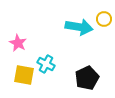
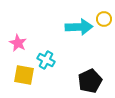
cyan arrow: rotated 12 degrees counterclockwise
cyan cross: moved 4 px up
black pentagon: moved 3 px right, 3 px down
